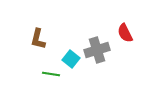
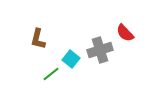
red semicircle: rotated 18 degrees counterclockwise
gray cross: moved 3 px right
green line: rotated 48 degrees counterclockwise
